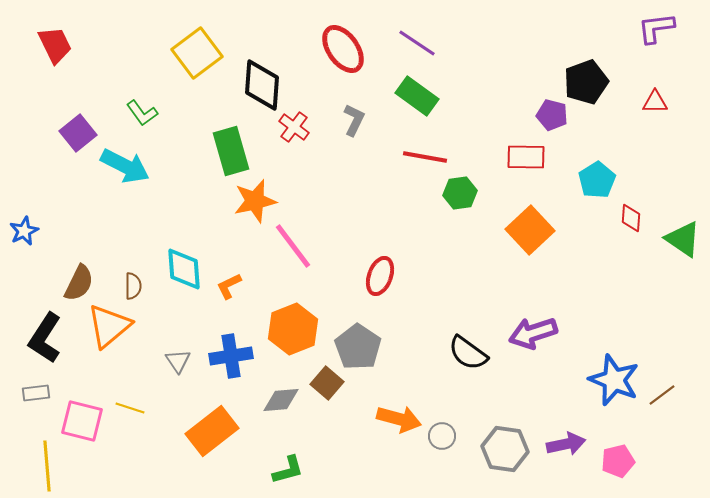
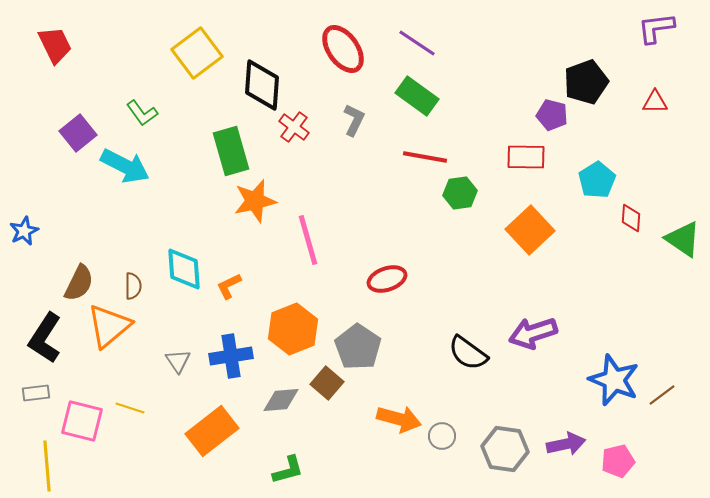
pink line at (293, 246): moved 15 px right, 6 px up; rotated 21 degrees clockwise
red ellipse at (380, 276): moved 7 px right, 3 px down; rotated 51 degrees clockwise
